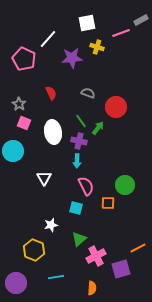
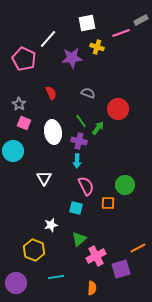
red circle: moved 2 px right, 2 px down
